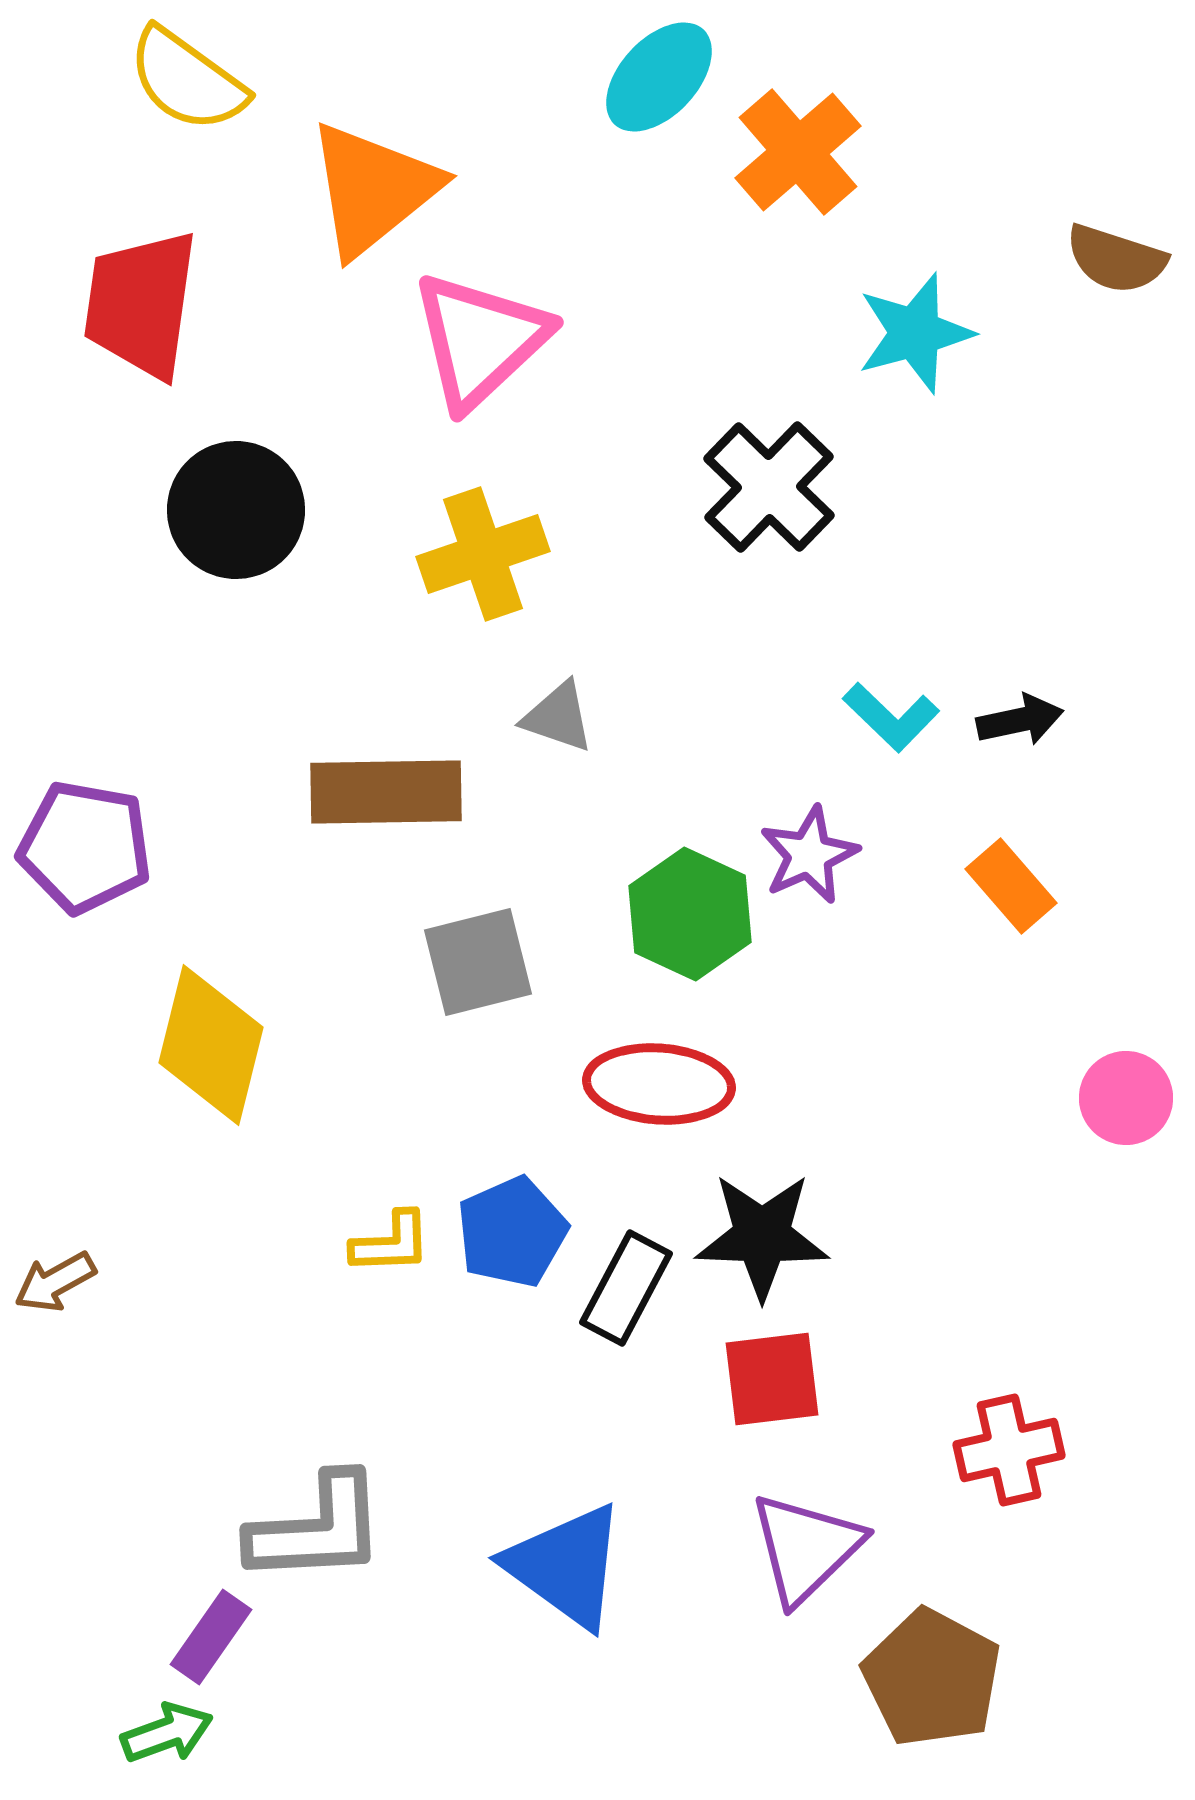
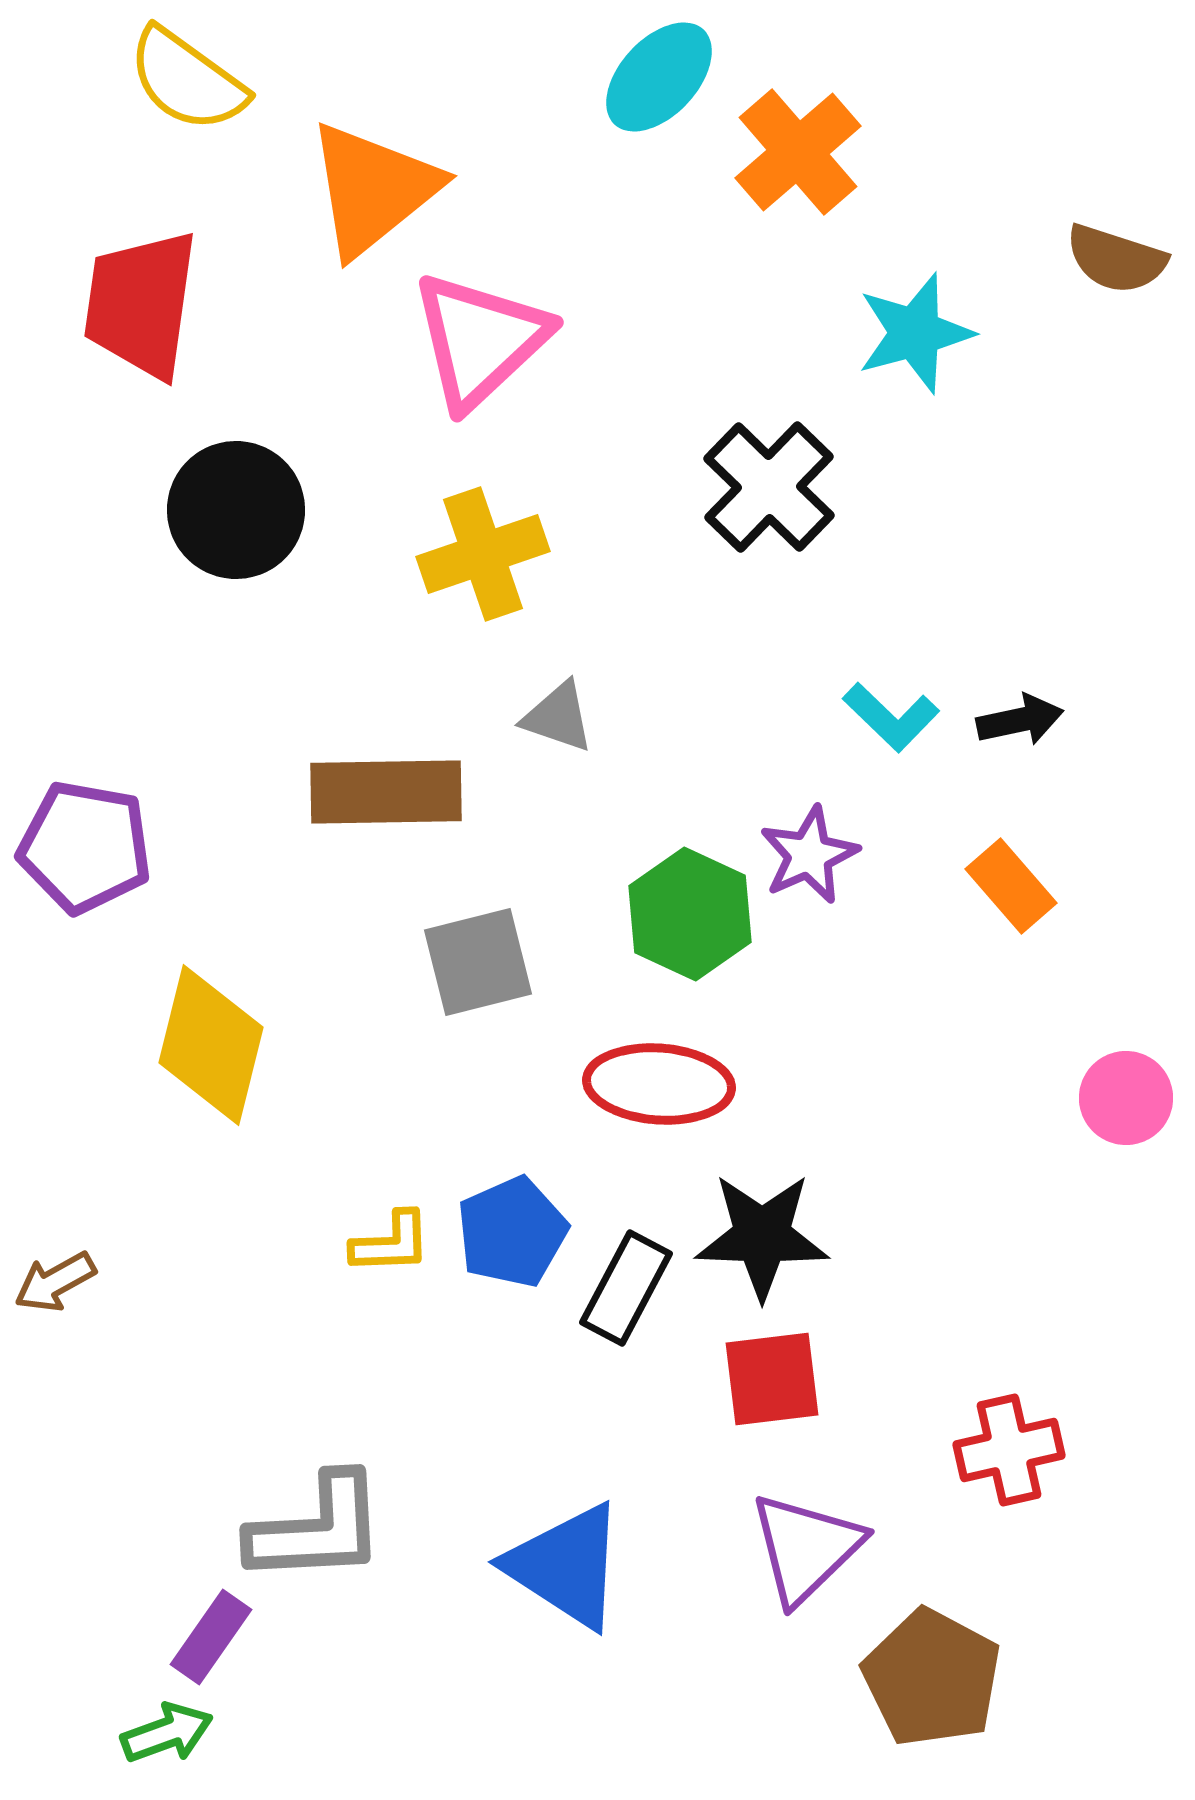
blue triangle: rotated 3 degrees counterclockwise
